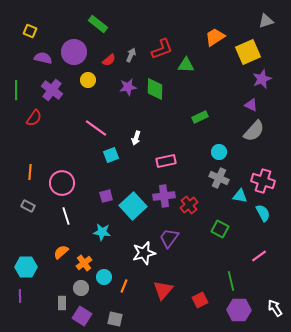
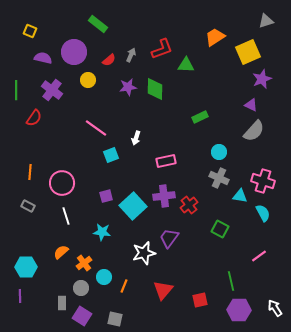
red square at (200, 300): rotated 14 degrees clockwise
